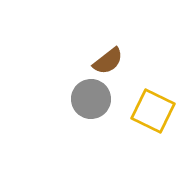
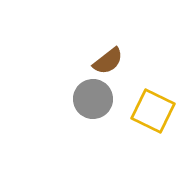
gray circle: moved 2 px right
